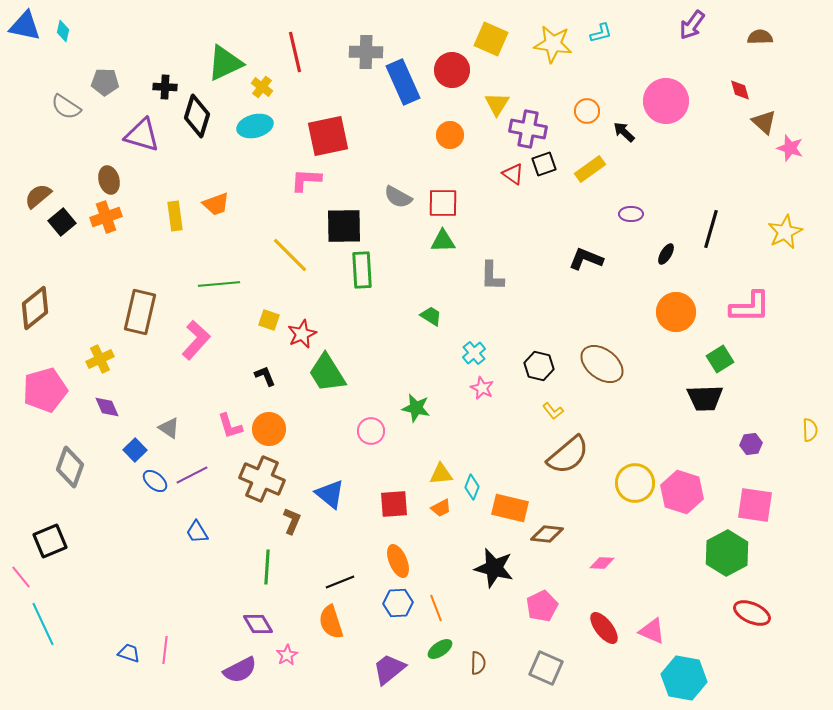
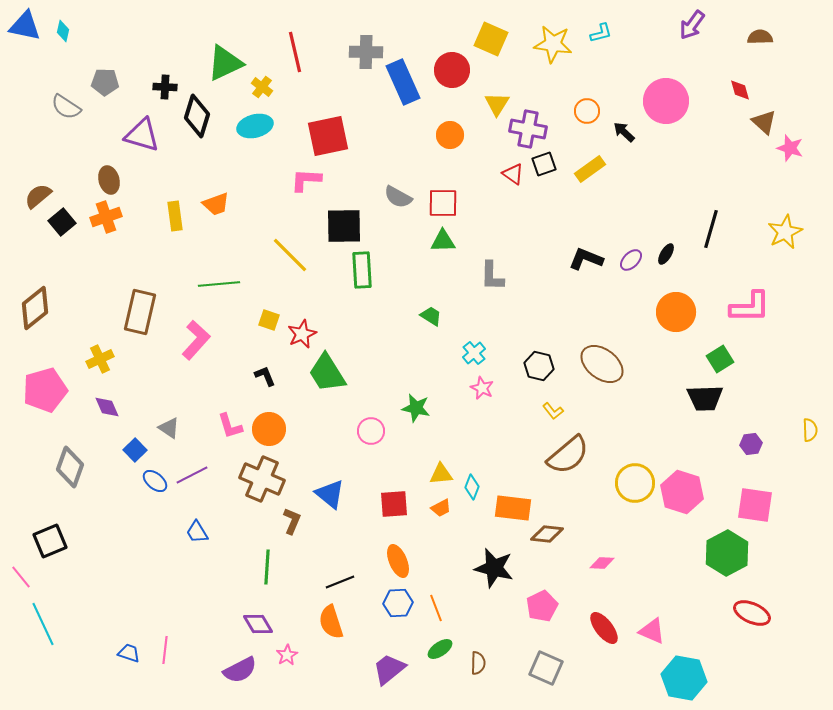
purple ellipse at (631, 214): moved 46 px down; rotated 45 degrees counterclockwise
orange rectangle at (510, 508): moved 3 px right; rotated 6 degrees counterclockwise
